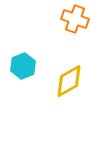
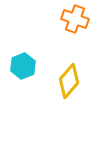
yellow diamond: rotated 20 degrees counterclockwise
